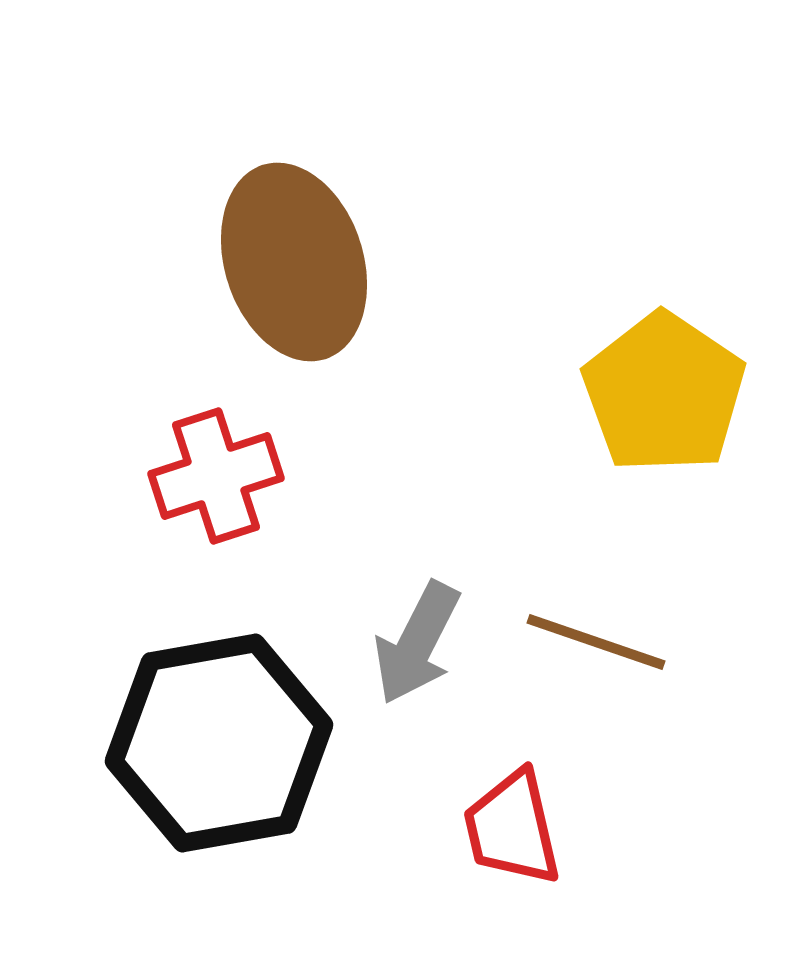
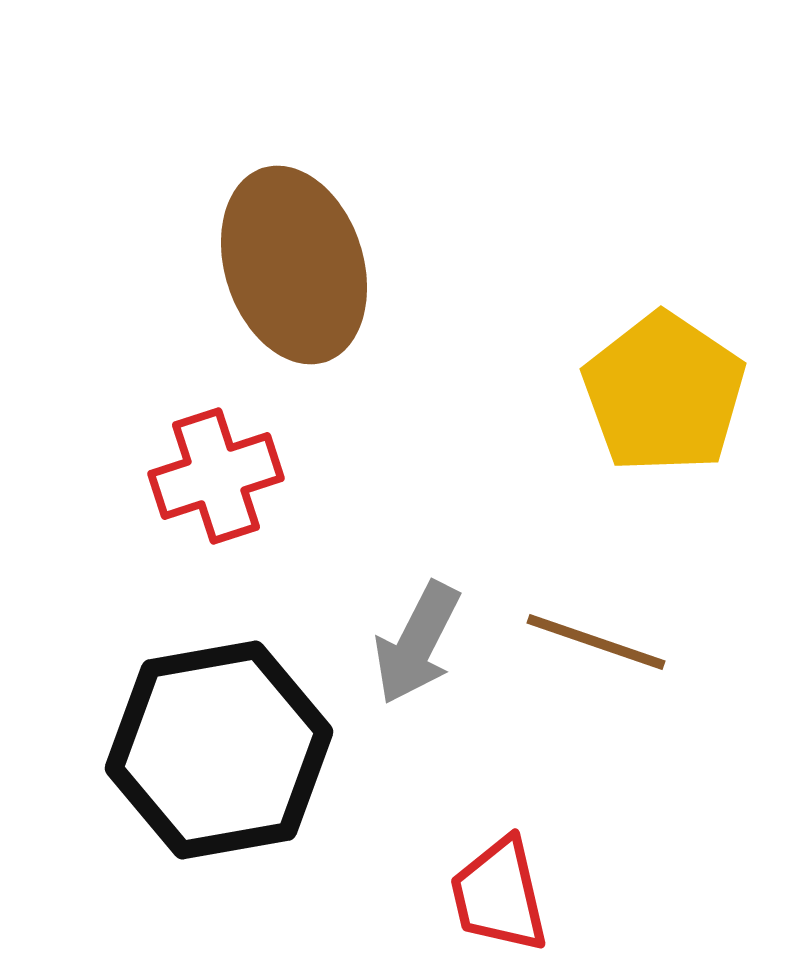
brown ellipse: moved 3 px down
black hexagon: moved 7 px down
red trapezoid: moved 13 px left, 67 px down
